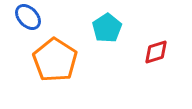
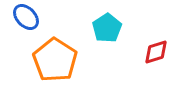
blue ellipse: moved 2 px left
